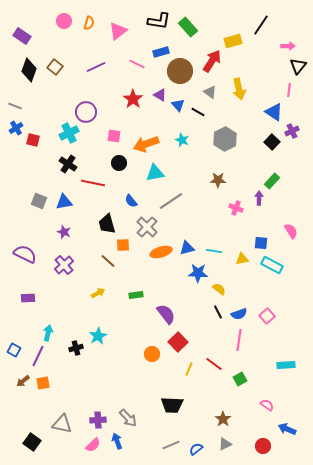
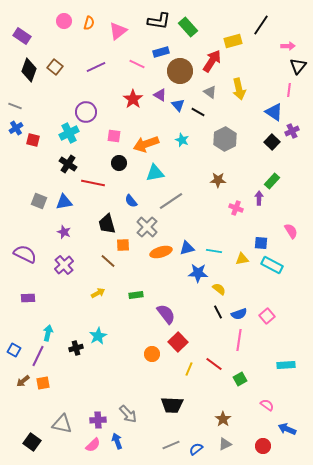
gray arrow at (128, 418): moved 4 px up
